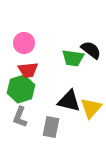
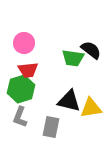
yellow triangle: rotated 40 degrees clockwise
